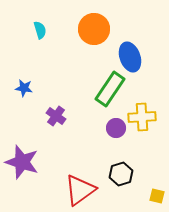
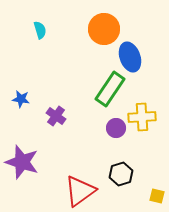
orange circle: moved 10 px right
blue star: moved 3 px left, 11 px down
red triangle: moved 1 px down
